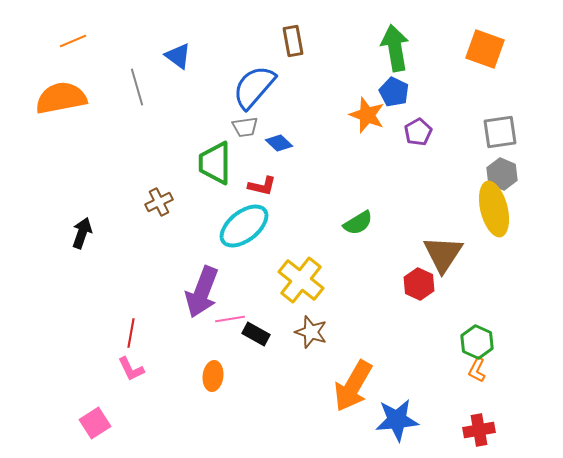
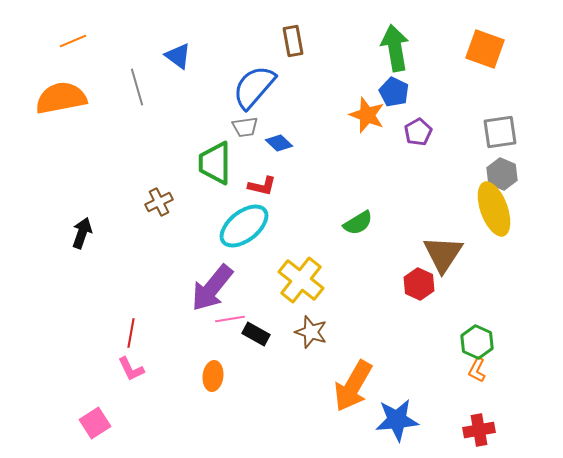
yellow ellipse: rotated 6 degrees counterclockwise
purple arrow: moved 10 px right, 4 px up; rotated 18 degrees clockwise
